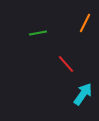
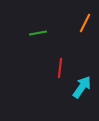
red line: moved 6 px left, 4 px down; rotated 48 degrees clockwise
cyan arrow: moved 1 px left, 7 px up
